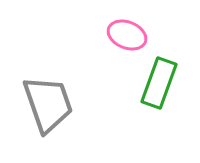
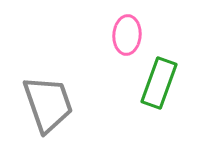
pink ellipse: rotated 72 degrees clockwise
